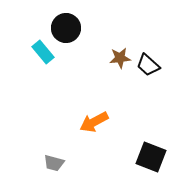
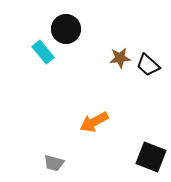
black circle: moved 1 px down
